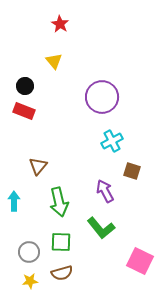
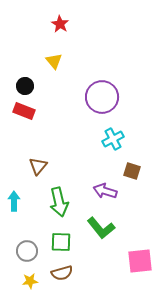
cyan cross: moved 1 px right, 2 px up
purple arrow: rotated 45 degrees counterclockwise
gray circle: moved 2 px left, 1 px up
pink square: rotated 32 degrees counterclockwise
